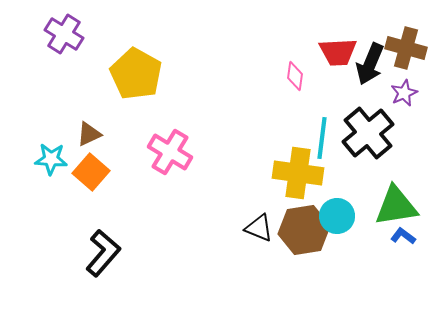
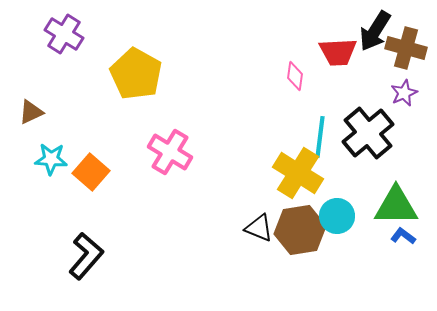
black arrow: moved 5 px right, 33 px up; rotated 9 degrees clockwise
brown triangle: moved 58 px left, 22 px up
cyan line: moved 2 px left, 1 px up
yellow cross: rotated 24 degrees clockwise
green triangle: rotated 9 degrees clockwise
brown hexagon: moved 4 px left
black L-shape: moved 17 px left, 3 px down
